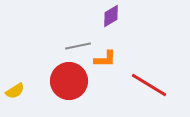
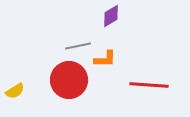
red circle: moved 1 px up
red line: rotated 27 degrees counterclockwise
